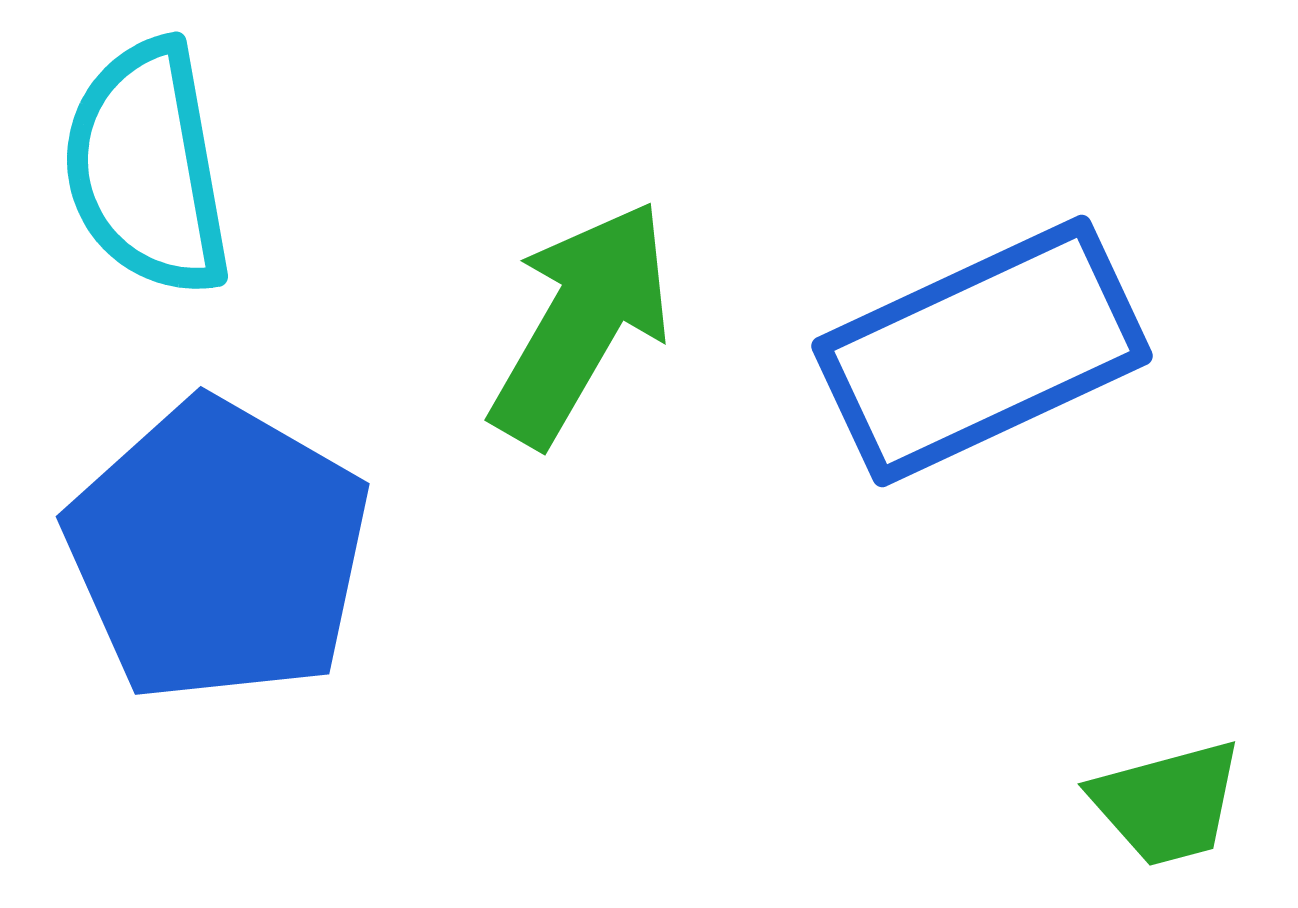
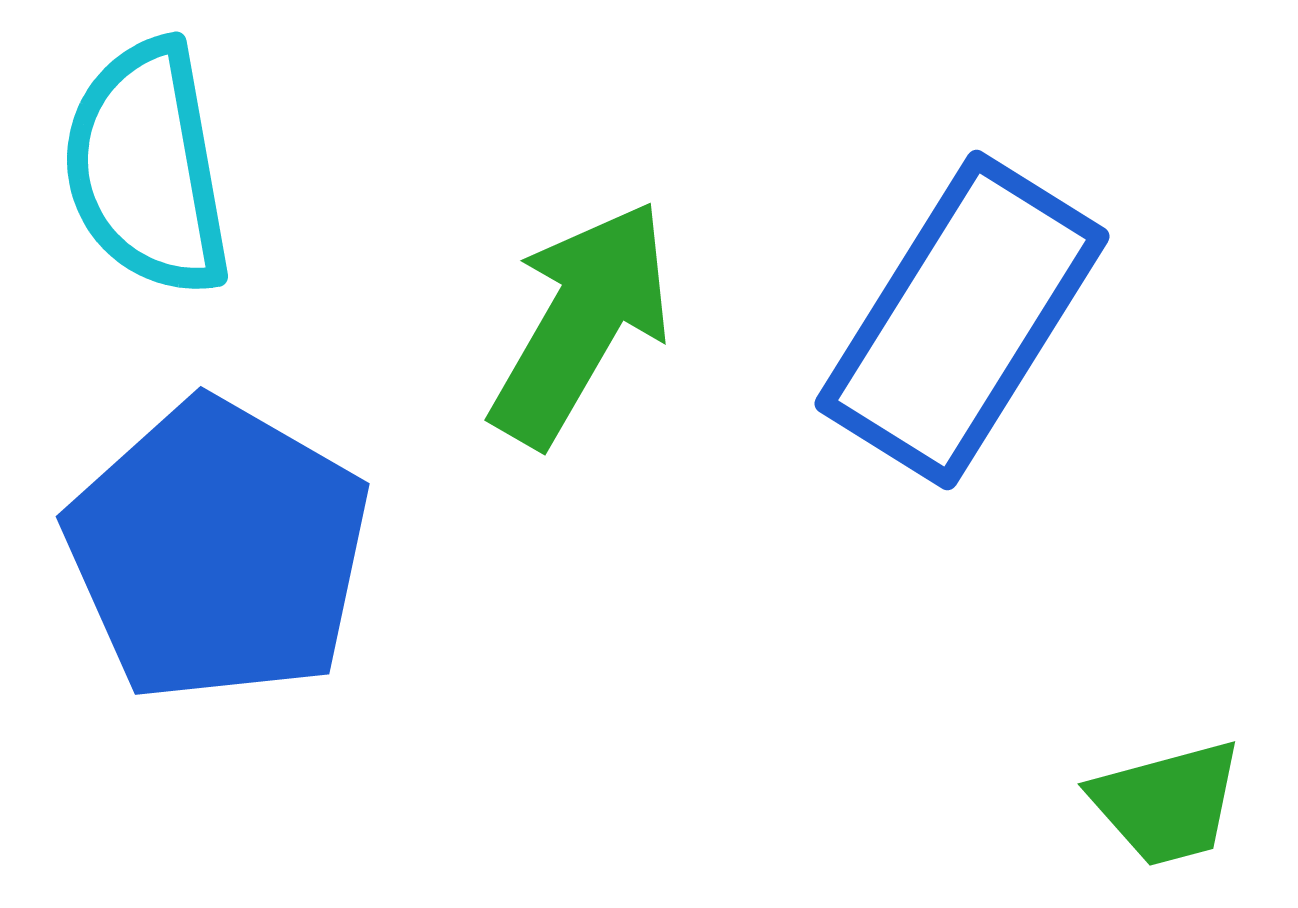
blue rectangle: moved 20 px left, 31 px up; rotated 33 degrees counterclockwise
